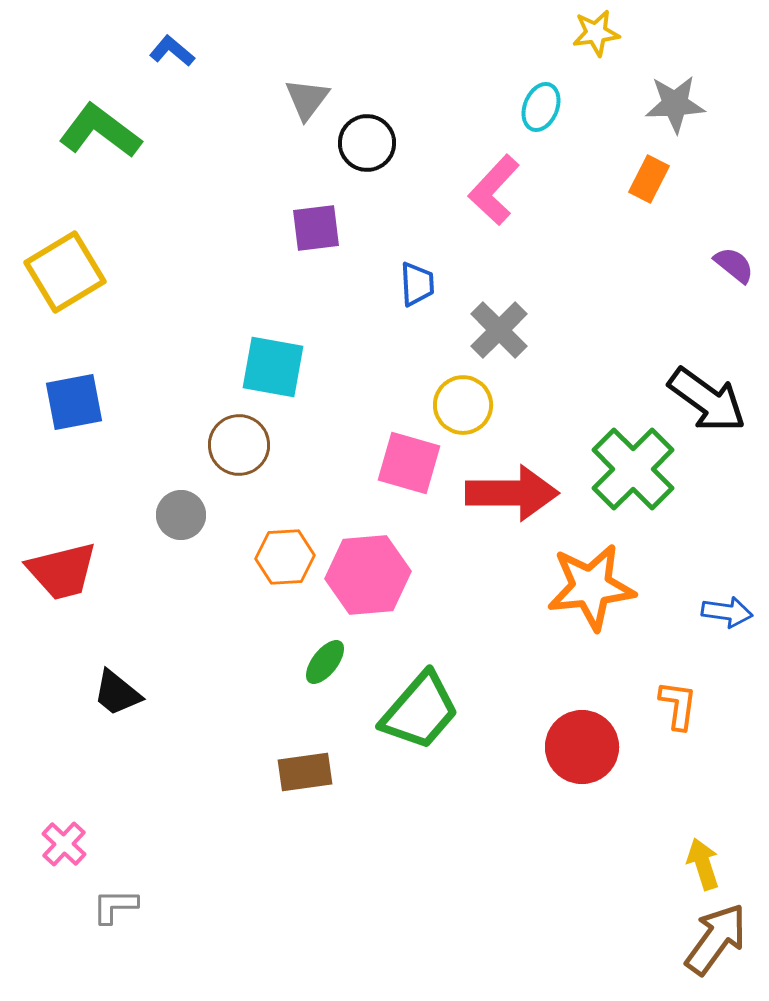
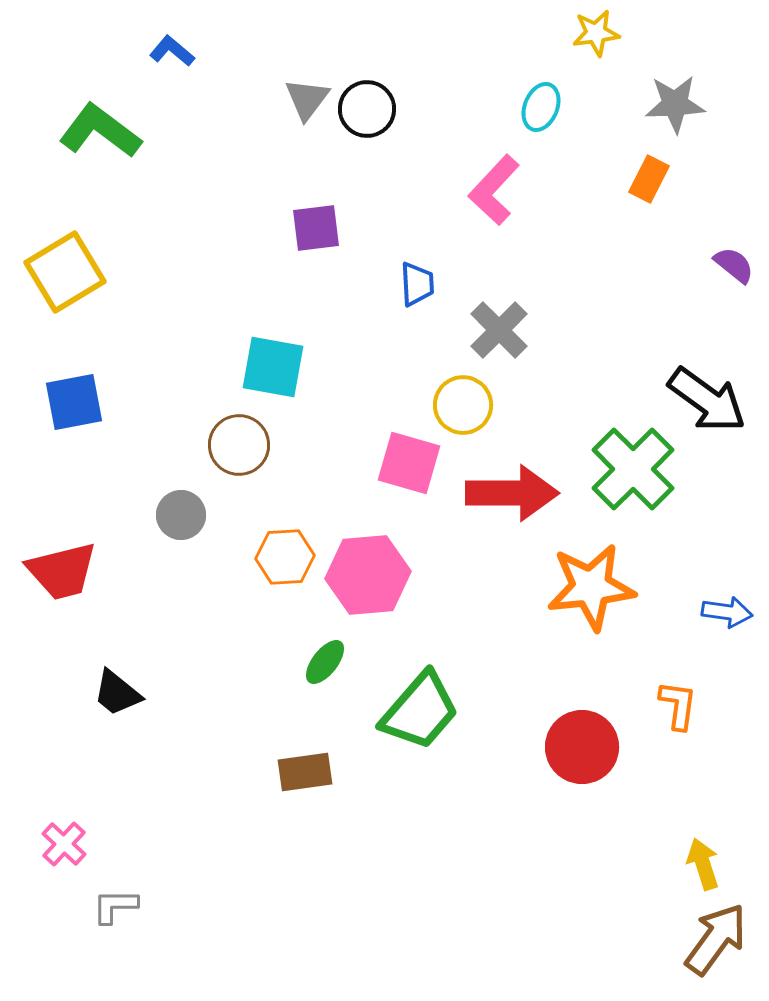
black circle: moved 34 px up
